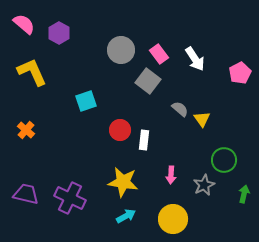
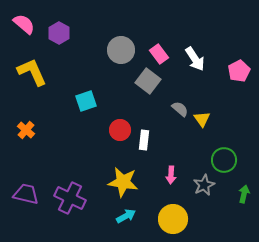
pink pentagon: moved 1 px left, 2 px up
